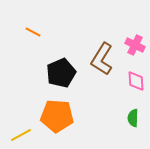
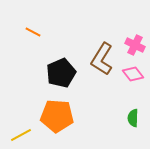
pink diamond: moved 3 px left, 7 px up; rotated 35 degrees counterclockwise
